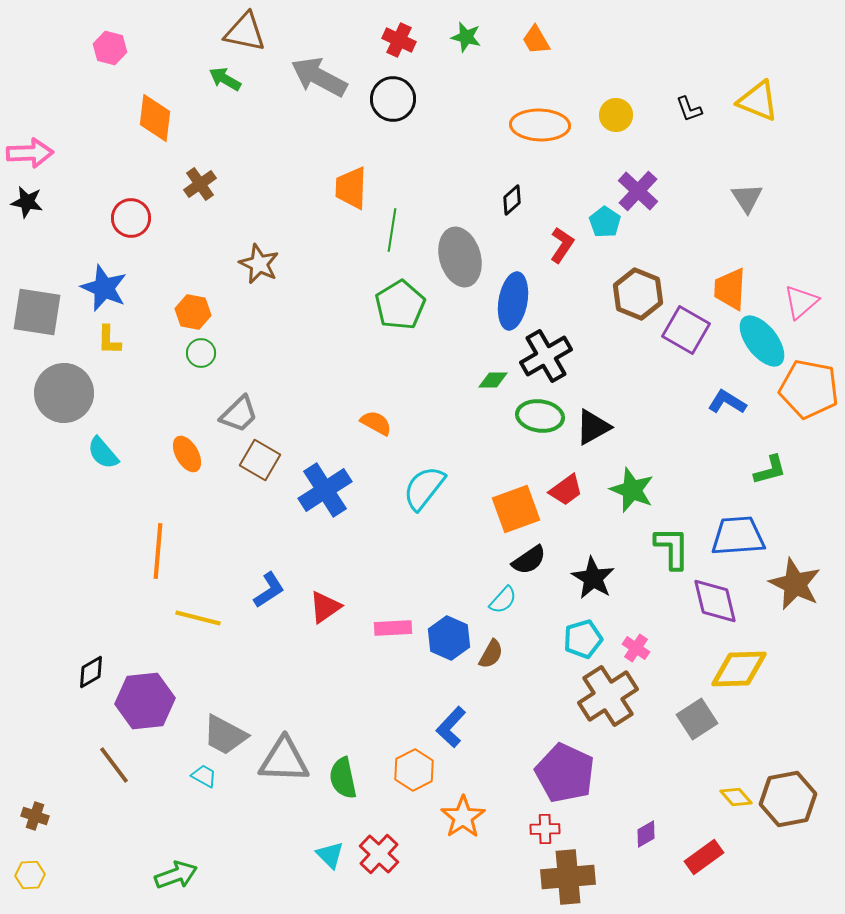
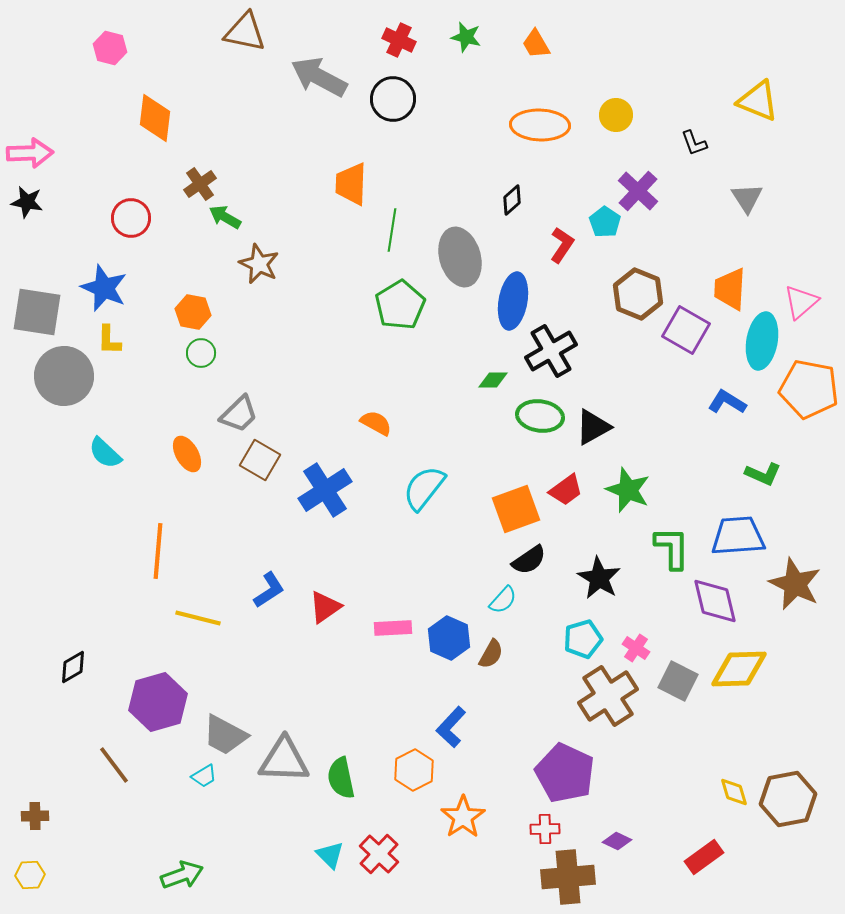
orange trapezoid at (536, 40): moved 4 px down
green arrow at (225, 79): moved 138 px down
black L-shape at (689, 109): moved 5 px right, 34 px down
orange trapezoid at (351, 188): moved 4 px up
cyan ellipse at (762, 341): rotated 48 degrees clockwise
black cross at (546, 356): moved 5 px right, 5 px up
gray circle at (64, 393): moved 17 px up
cyan semicircle at (103, 453): moved 2 px right; rotated 6 degrees counterclockwise
green L-shape at (770, 470): moved 7 px left, 4 px down; rotated 39 degrees clockwise
green star at (632, 490): moved 4 px left
black star at (593, 578): moved 6 px right
black diamond at (91, 672): moved 18 px left, 5 px up
purple hexagon at (145, 701): moved 13 px right, 1 px down; rotated 10 degrees counterclockwise
gray square at (697, 719): moved 19 px left, 38 px up; rotated 30 degrees counterclockwise
cyan trapezoid at (204, 776): rotated 120 degrees clockwise
green semicircle at (343, 778): moved 2 px left
yellow diamond at (736, 797): moved 2 px left, 5 px up; rotated 24 degrees clockwise
brown cross at (35, 816): rotated 20 degrees counterclockwise
purple diamond at (646, 834): moved 29 px left, 7 px down; rotated 56 degrees clockwise
green arrow at (176, 875): moved 6 px right
